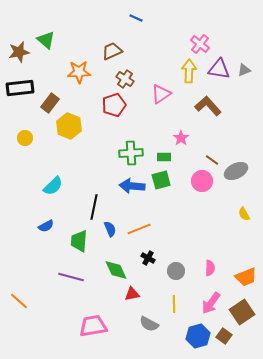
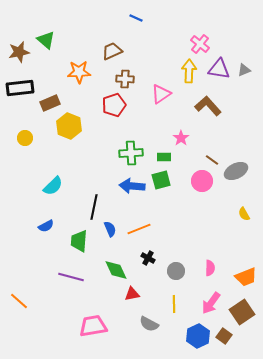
brown cross at (125, 79): rotated 30 degrees counterclockwise
brown rectangle at (50, 103): rotated 30 degrees clockwise
blue hexagon at (198, 336): rotated 10 degrees counterclockwise
